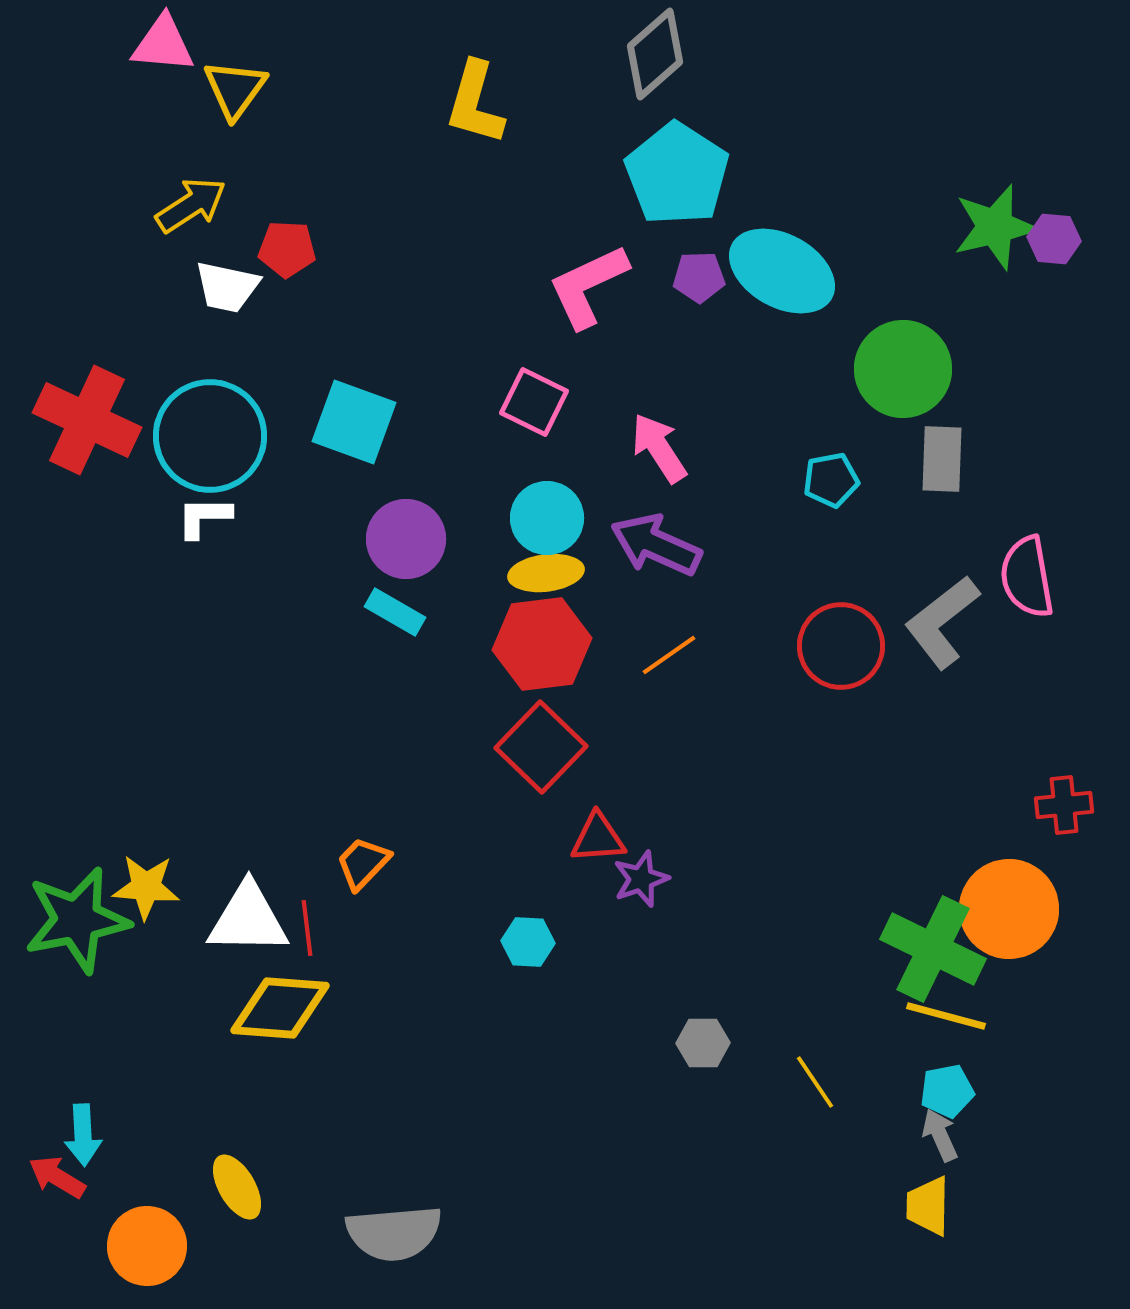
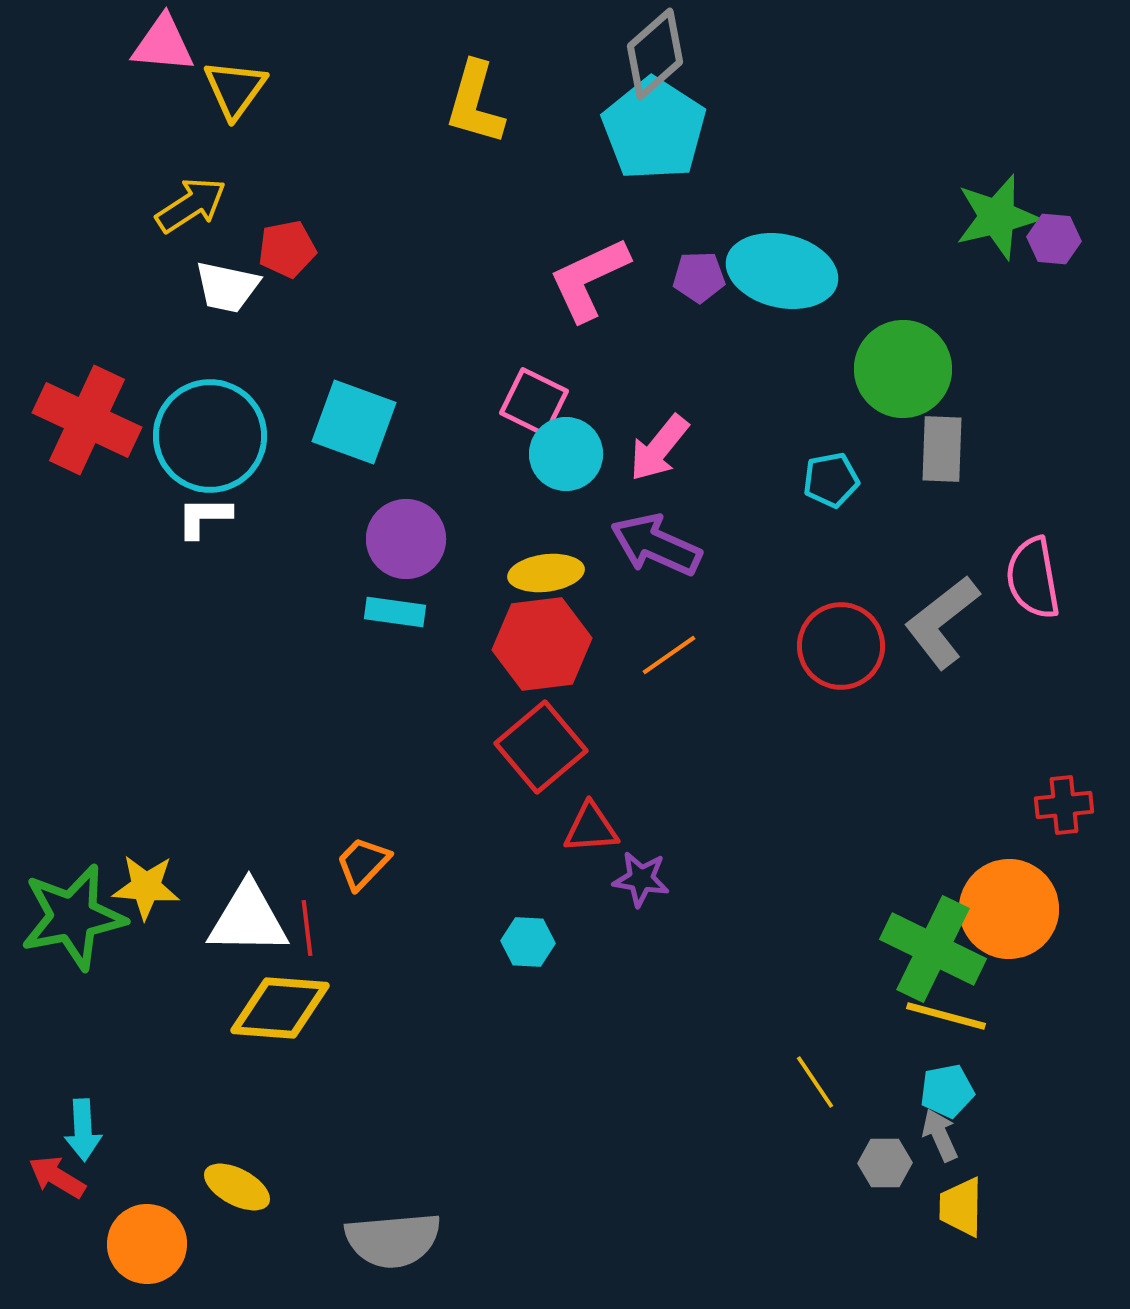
cyan pentagon at (677, 174): moved 23 px left, 45 px up
green star at (995, 227): moved 2 px right, 10 px up
red pentagon at (287, 249): rotated 14 degrees counterclockwise
cyan ellipse at (782, 271): rotated 16 degrees counterclockwise
pink L-shape at (588, 286): moved 1 px right, 7 px up
pink arrow at (659, 448): rotated 108 degrees counterclockwise
gray rectangle at (942, 459): moved 10 px up
cyan circle at (547, 518): moved 19 px right, 64 px up
pink semicircle at (1027, 577): moved 6 px right, 1 px down
cyan rectangle at (395, 612): rotated 22 degrees counterclockwise
red square at (541, 747): rotated 6 degrees clockwise
red triangle at (598, 838): moved 7 px left, 10 px up
purple star at (641, 879): rotated 28 degrees clockwise
green star at (77, 920): moved 4 px left, 3 px up
gray hexagon at (703, 1043): moved 182 px right, 120 px down
cyan arrow at (83, 1135): moved 5 px up
yellow ellipse at (237, 1187): rotated 32 degrees counterclockwise
yellow trapezoid at (928, 1206): moved 33 px right, 1 px down
gray semicircle at (394, 1233): moved 1 px left, 7 px down
orange circle at (147, 1246): moved 2 px up
